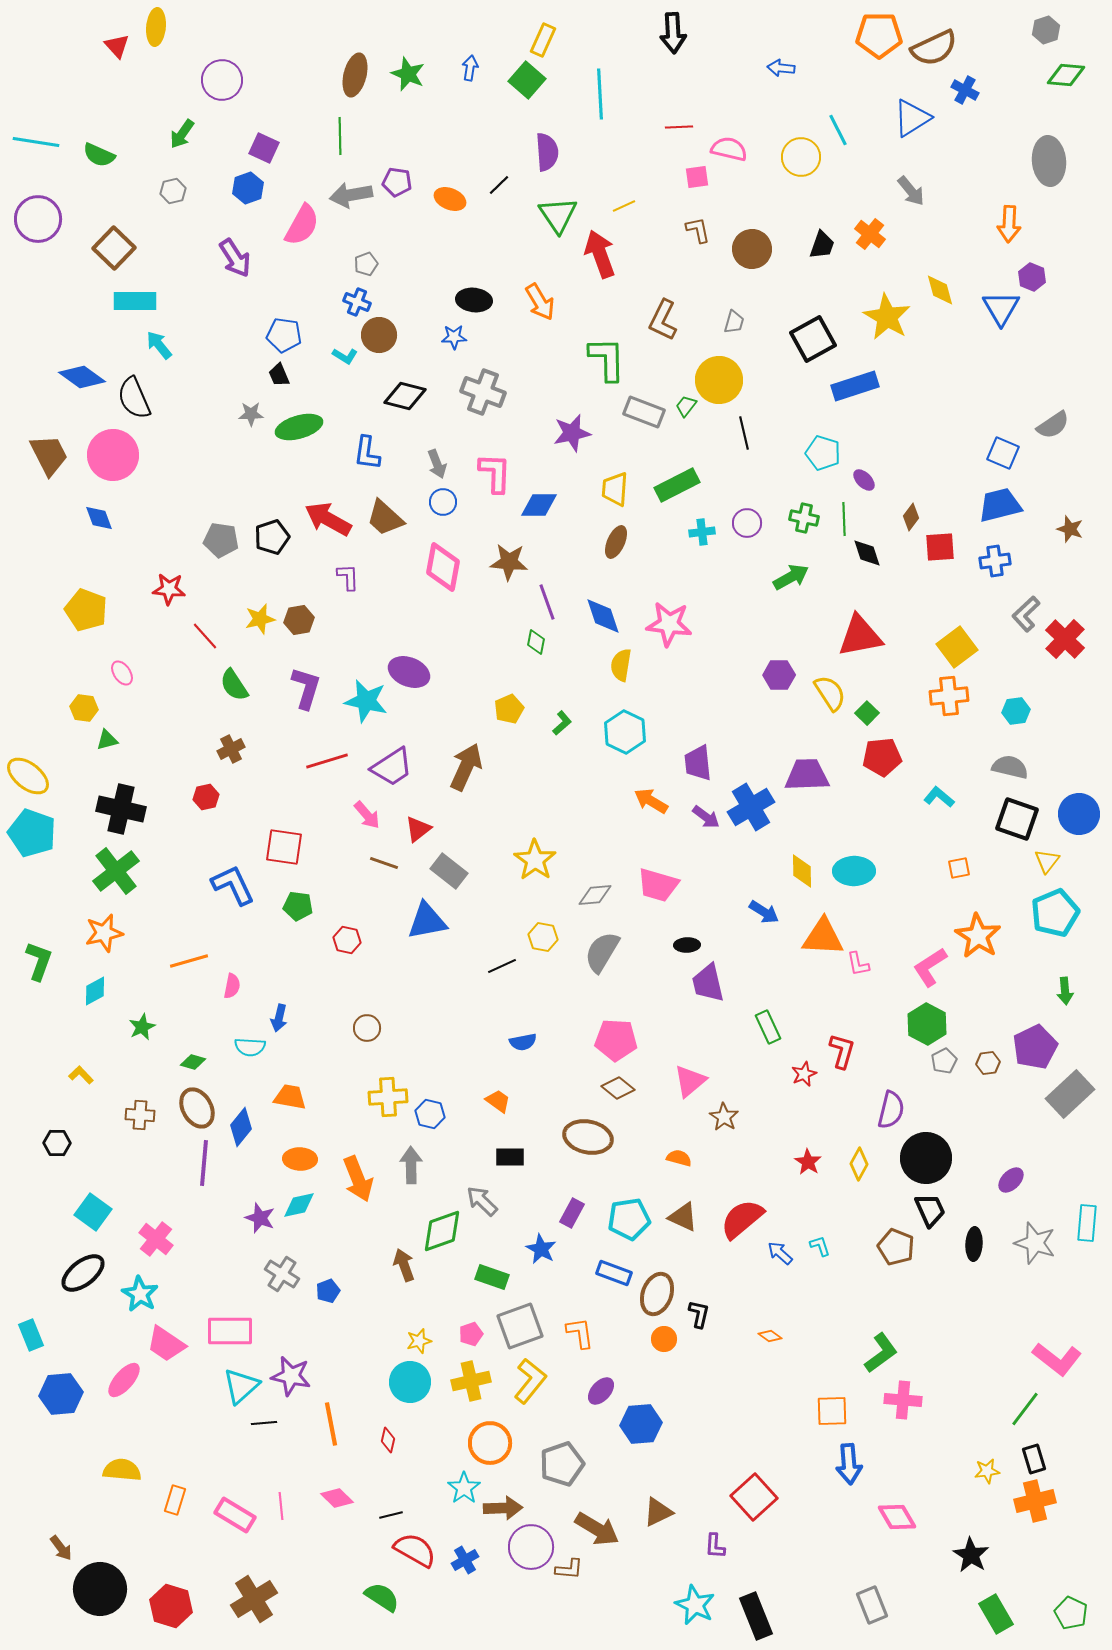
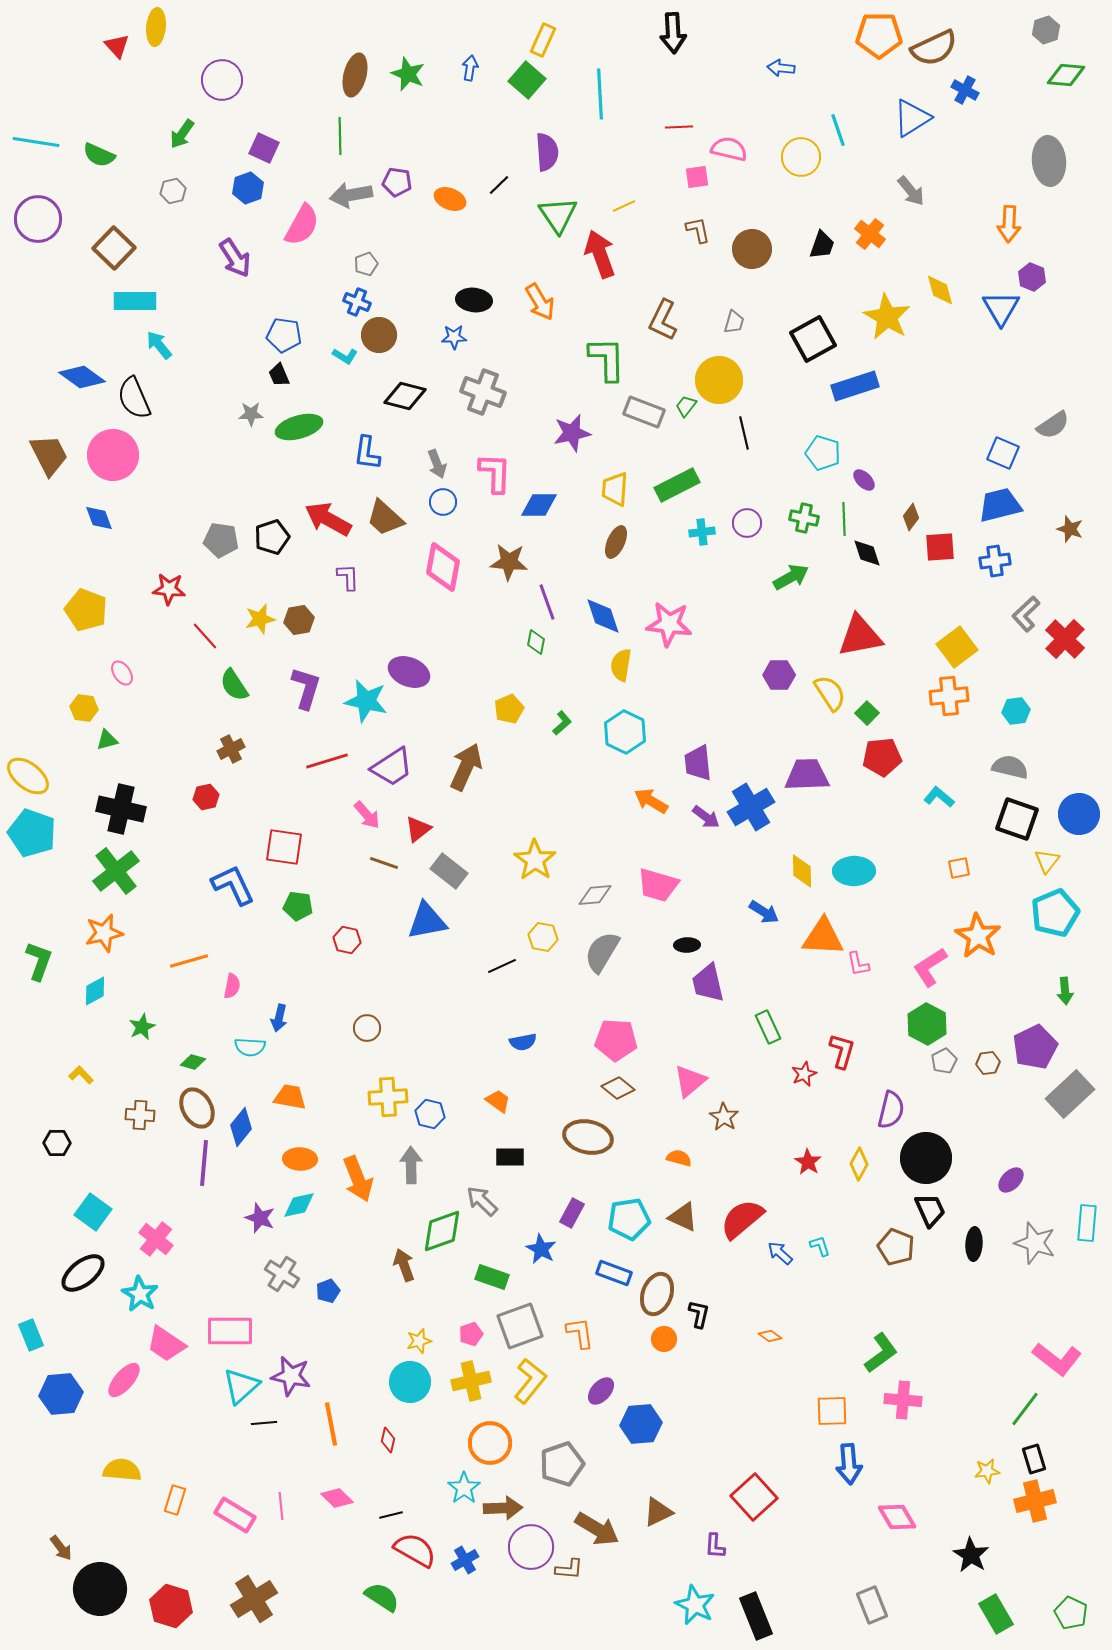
cyan line at (838, 130): rotated 8 degrees clockwise
